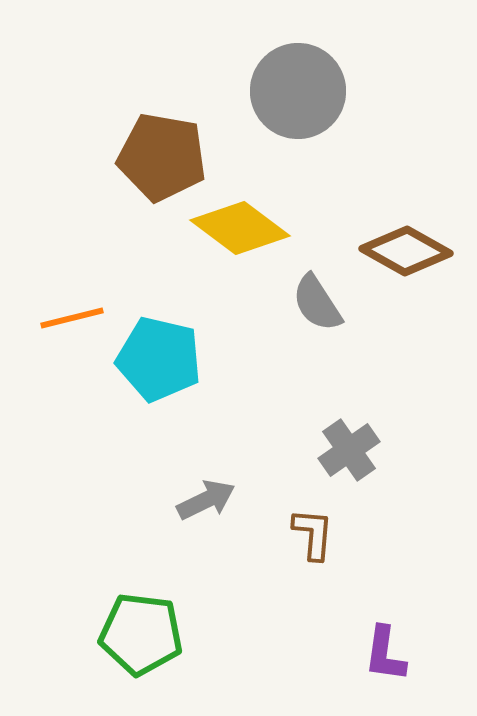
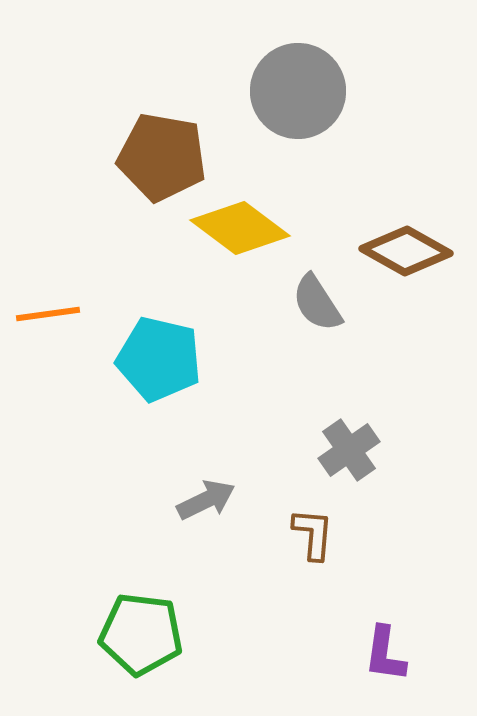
orange line: moved 24 px left, 4 px up; rotated 6 degrees clockwise
